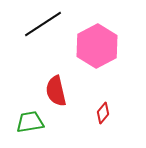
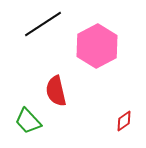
red diamond: moved 21 px right, 8 px down; rotated 15 degrees clockwise
green trapezoid: moved 2 px left, 1 px up; rotated 124 degrees counterclockwise
